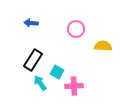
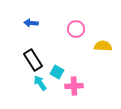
black rectangle: rotated 65 degrees counterclockwise
